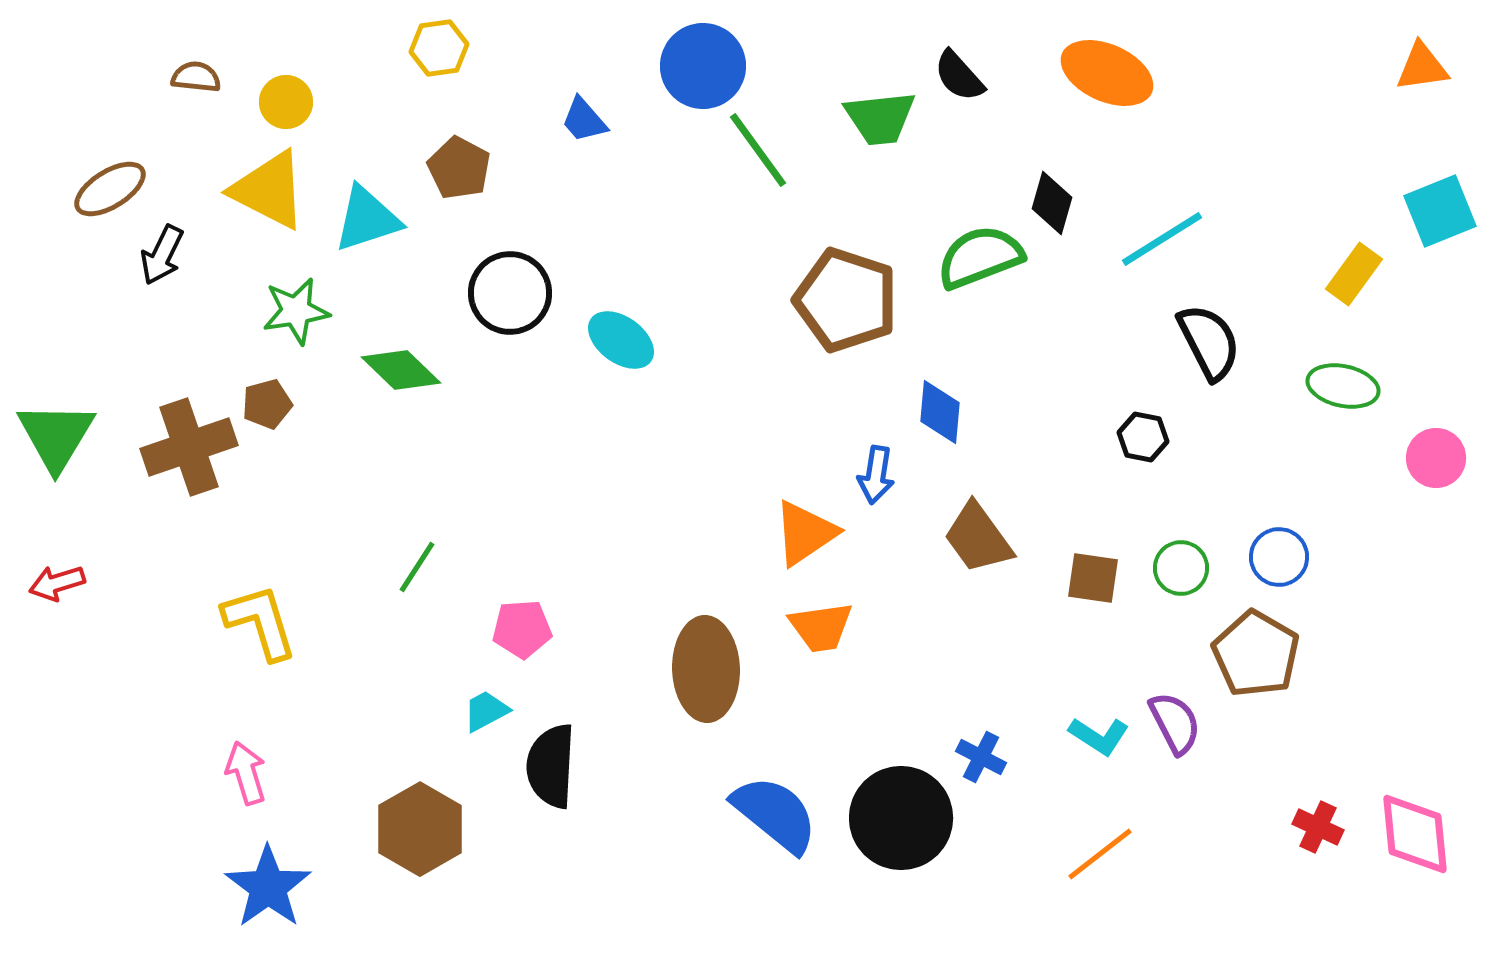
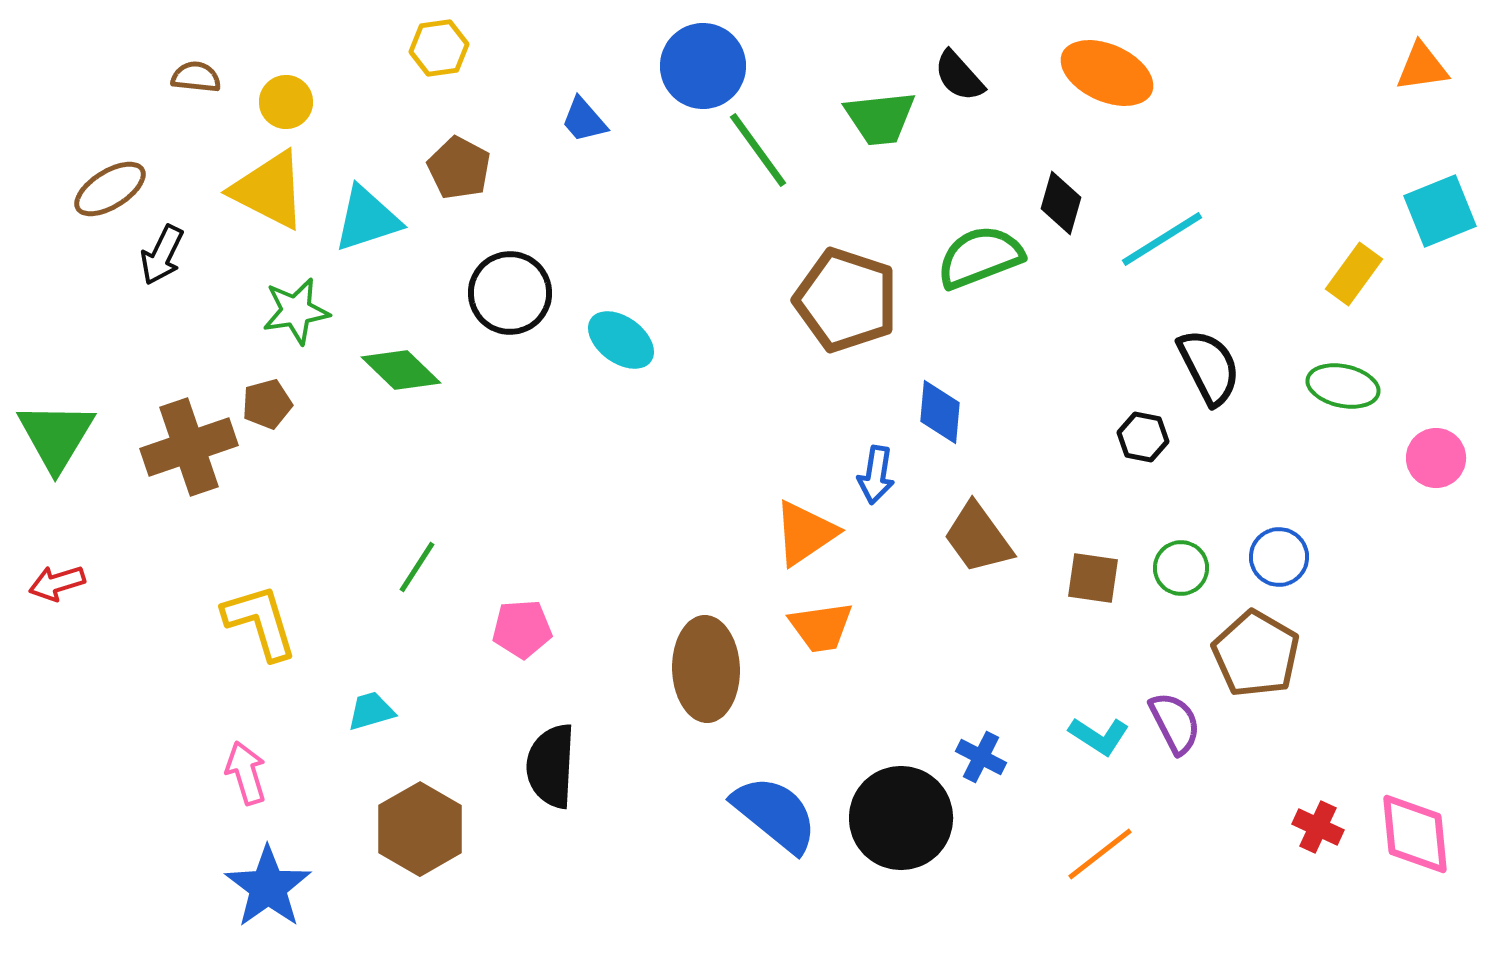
black diamond at (1052, 203): moved 9 px right
black semicircle at (1209, 342): moved 25 px down
cyan trapezoid at (486, 711): moved 115 px left; rotated 12 degrees clockwise
